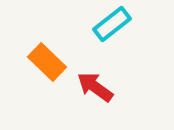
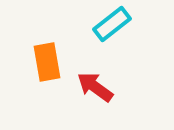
orange rectangle: rotated 36 degrees clockwise
